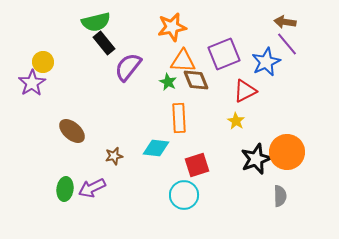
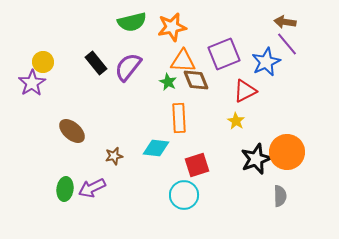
green semicircle: moved 36 px right
black rectangle: moved 8 px left, 20 px down
